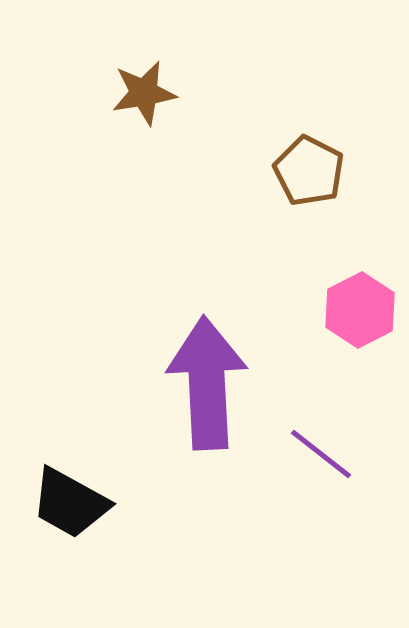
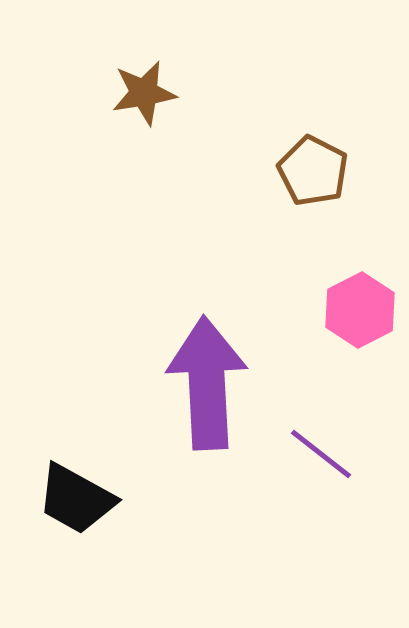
brown pentagon: moved 4 px right
black trapezoid: moved 6 px right, 4 px up
